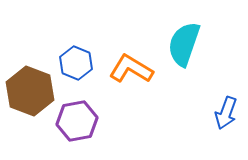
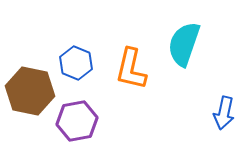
orange L-shape: rotated 108 degrees counterclockwise
brown hexagon: rotated 9 degrees counterclockwise
blue arrow: moved 2 px left; rotated 8 degrees counterclockwise
